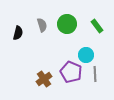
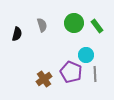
green circle: moved 7 px right, 1 px up
black semicircle: moved 1 px left, 1 px down
